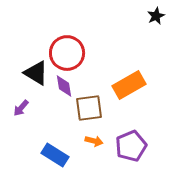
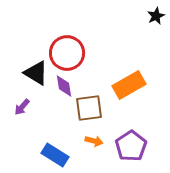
purple arrow: moved 1 px right, 1 px up
purple pentagon: rotated 12 degrees counterclockwise
